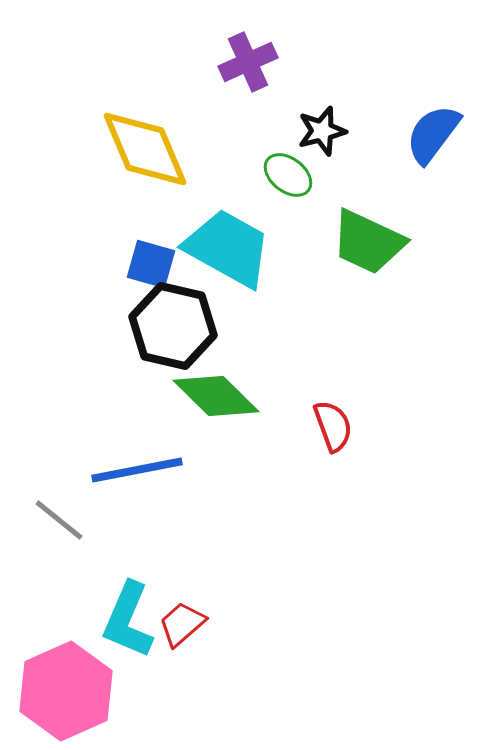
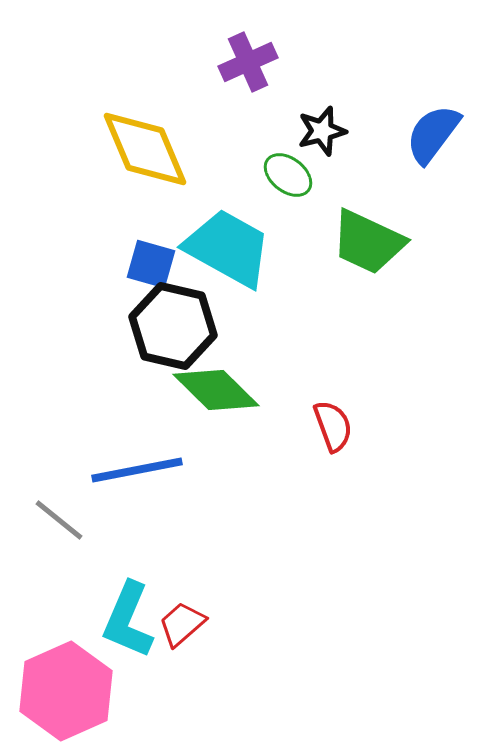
green diamond: moved 6 px up
